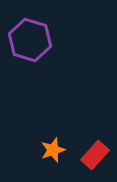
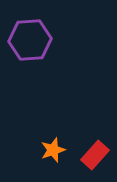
purple hexagon: rotated 21 degrees counterclockwise
